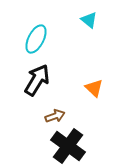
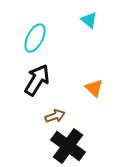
cyan ellipse: moved 1 px left, 1 px up
